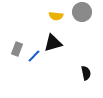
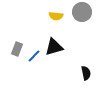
black triangle: moved 1 px right, 4 px down
